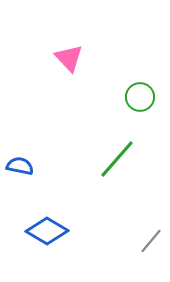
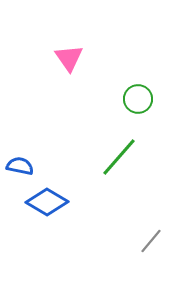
pink triangle: rotated 8 degrees clockwise
green circle: moved 2 px left, 2 px down
green line: moved 2 px right, 2 px up
blue diamond: moved 29 px up
